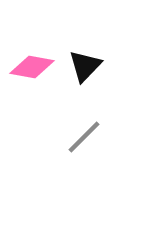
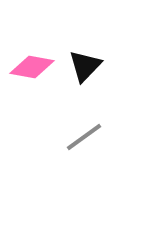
gray line: rotated 9 degrees clockwise
